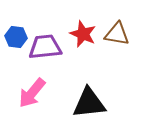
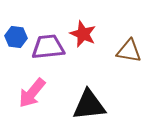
brown triangle: moved 12 px right, 17 px down
purple trapezoid: moved 3 px right
black triangle: moved 2 px down
